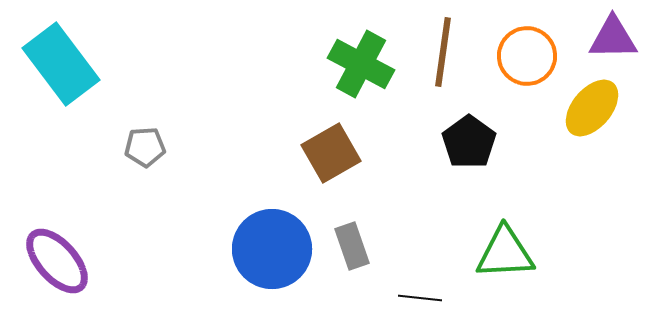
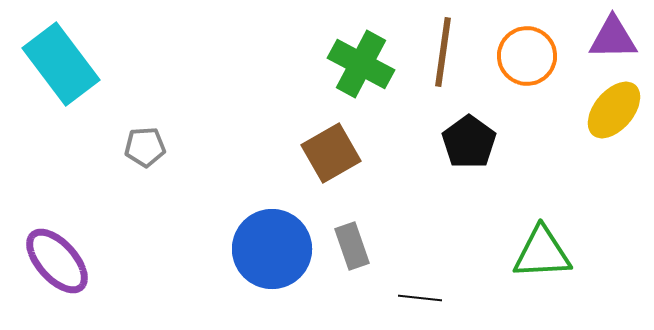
yellow ellipse: moved 22 px right, 2 px down
green triangle: moved 37 px right
